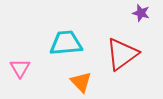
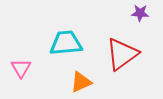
purple star: moved 1 px left; rotated 12 degrees counterclockwise
pink triangle: moved 1 px right
orange triangle: rotated 50 degrees clockwise
